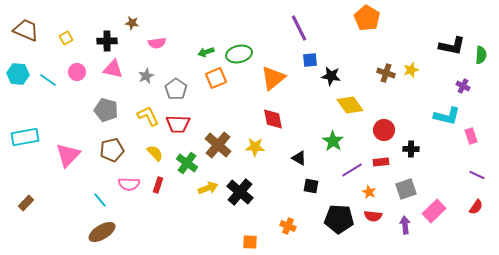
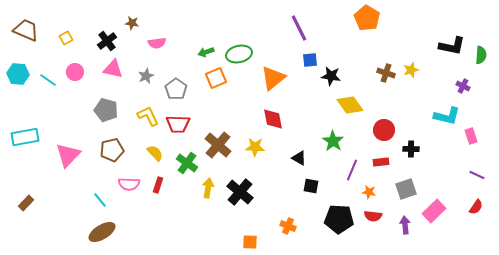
black cross at (107, 41): rotated 36 degrees counterclockwise
pink circle at (77, 72): moved 2 px left
purple line at (352, 170): rotated 35 degrees counterclockwise
yellow arrow at (208, 188): rotated 60 degrees counterclockwise
orange star at (369, 192): rotated 16 degrees counterclockwise
